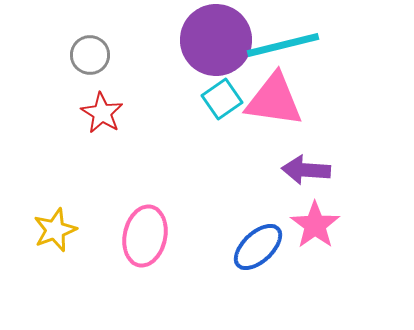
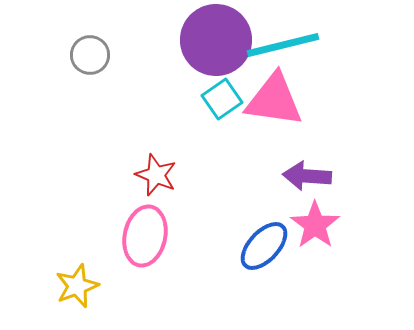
red star: moved 54 px right, 62 px down; rotated 9 degrees counterclockwise
purple arrow: moved 1 px right, 6 px down
yellow star: moved 22 px right, 56 px down
blue ellipse: moved 6 px right, 1 px up; rotated 4 degrees counterclockwise
